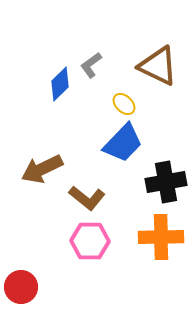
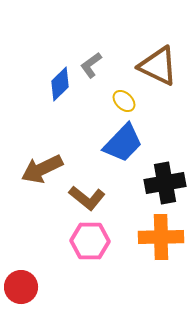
yellow ellipse: moved 3 px up
black cross: moved 1 px left, 1 px down
